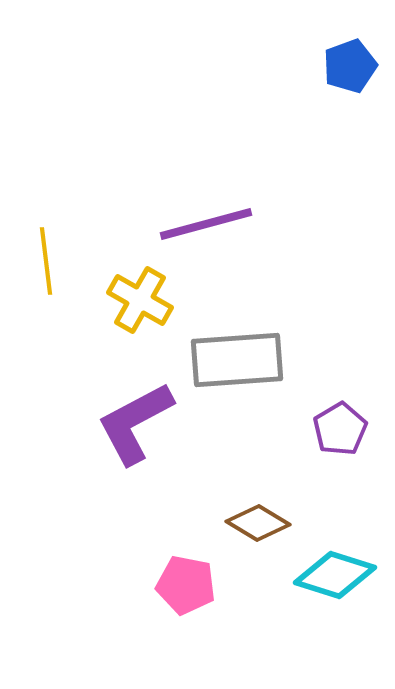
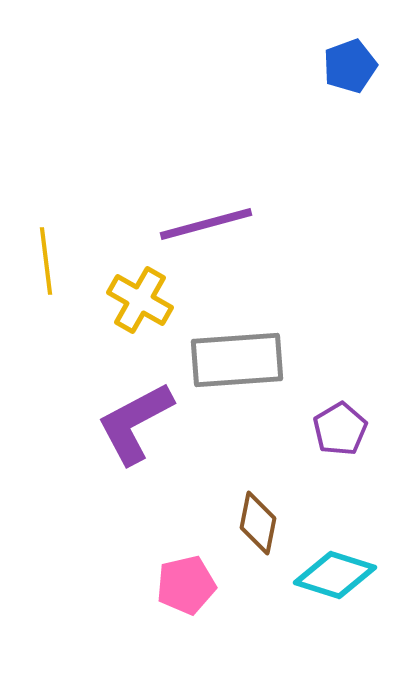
brown diamond: rotated 70 degrees clockwise
pink pentagon: rotated 24 degrees counterclockwise
